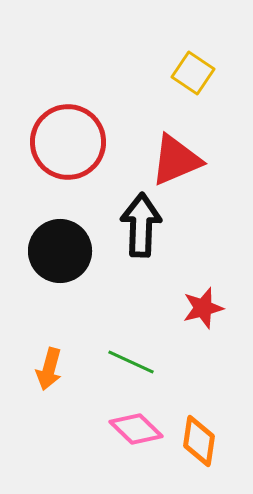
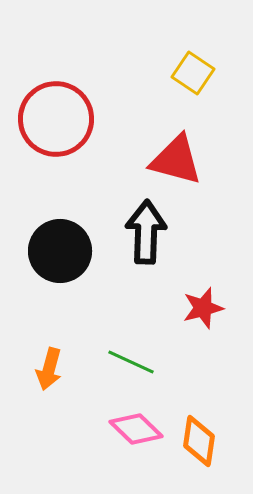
red circle: moved 12 px left, 23 px up
red triangle: rotated 38 degrees clockwise
black arrow: moved 5 px right, 7 px down
